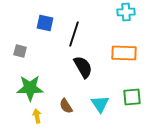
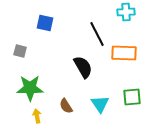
black line: moved 23 px right; rotated 45 degrees counterclockwise
